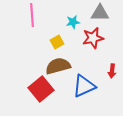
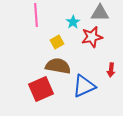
pink line: moved 4 px right
cyan star: rotated 24 degrees counterclockwise
red star: moved 1 px left, 1 px up
brown semicircle: rotated 25 degrees clockwise
red arrow: moved 1 px left, 1 px up
red square: rotated 15 degrees clockwise
